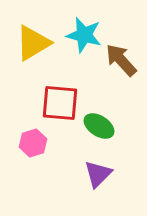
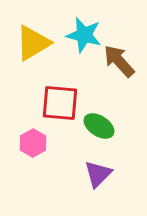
brown arrow: moved 2 px left, 1 px down
pink hexagon: rotated 12 degrees counterclockwise
